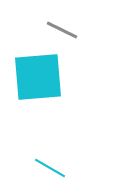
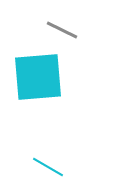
cyan line: moved 2 px left, 1 px up
